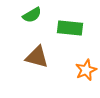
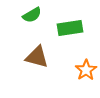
green rectangle: rotated 15 degrees counterclockwise
orange star: rotated 10 degrees counterclockwise
